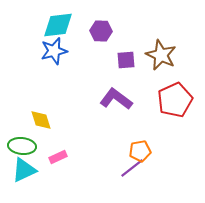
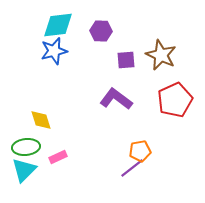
green ellipse: moved 4 px right, 1 px down; rotated 12 degrees counterclockwise
cyan triangle: rotated 20 degrees counterclockwise
